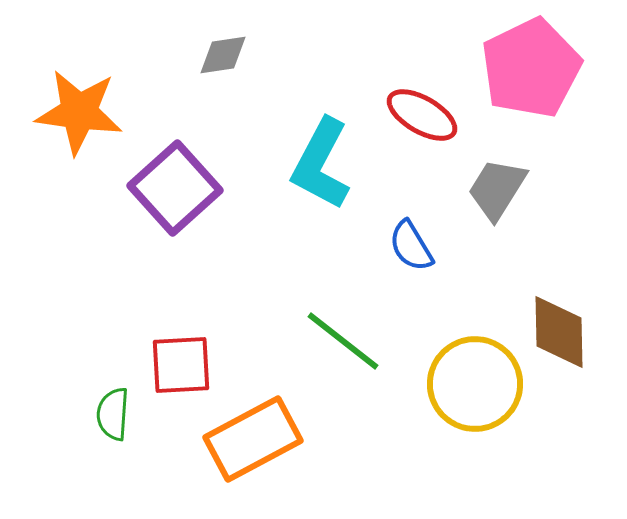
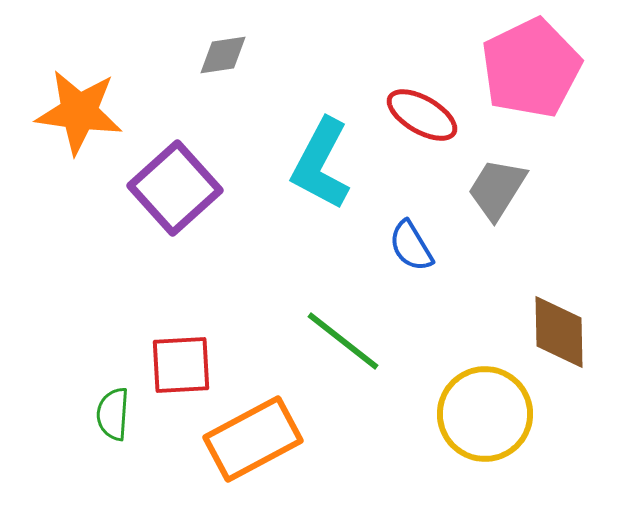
yellow circle: moved 10 px right, 30 px down
